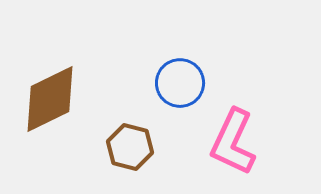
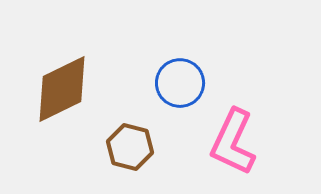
brown diamond: moved 12 px right, 10 px up
